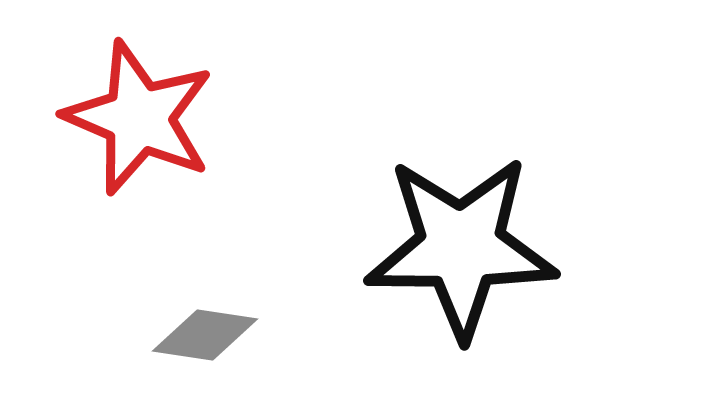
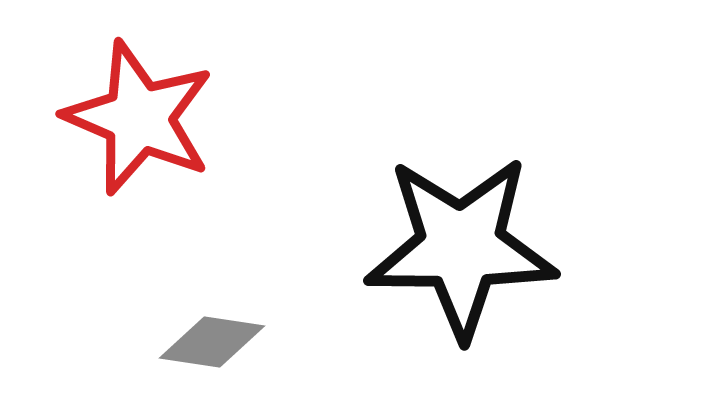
gray diamond: moved 7 px right, 7 px down
